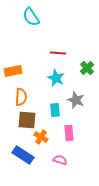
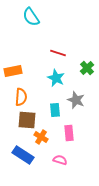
red line: rotated 14 degrees clockwise
